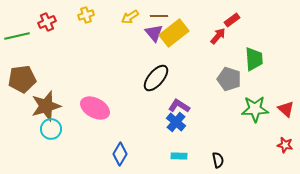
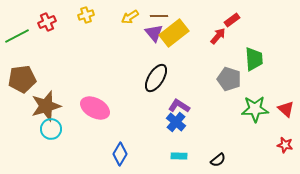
green line: rotated 15 degrees counterclockwise
black ellipse: rotated 8 degrees counterclockwise
black semicircle: rotated 63 degrees clockwise
